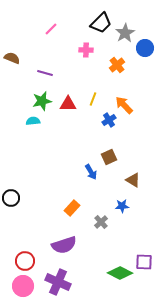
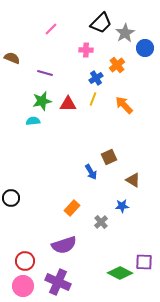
blue cross: moved 13 px left, 42 px up
